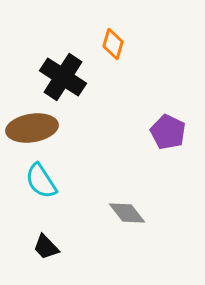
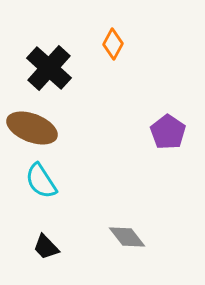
orange diamond: rotated 12 degrees clockwise
black cross: moved 14 px left, 9 px up; rotated 9 degrees clockwise
brown ellipse: rotated 30 degrees clockwise
purple pentagon: rotated 8 degrees clockwise
gray diamond: moved 24 px down
